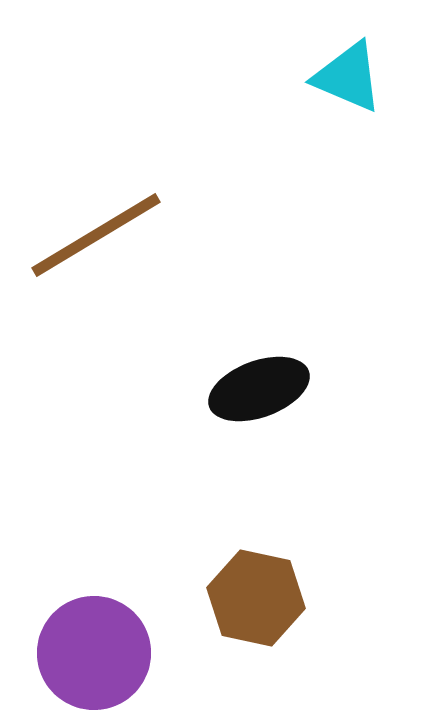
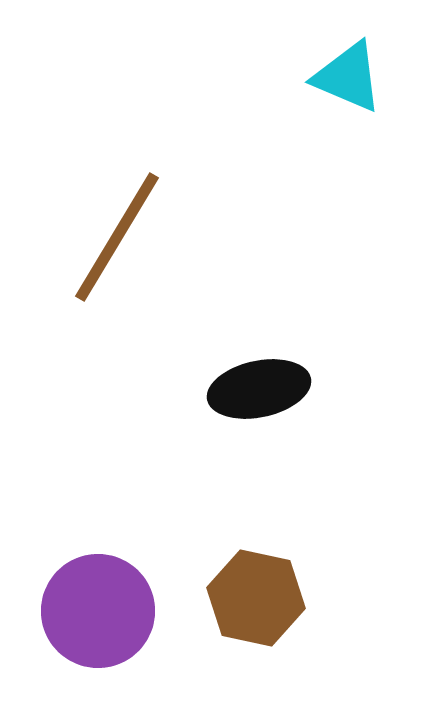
brown line: moved 21 px right, 2 px down; rotated 28 degrees counterclockwise
black ellipse: rotated 8 degrees clockwise
purple circle: moved 4 px right, 42 px up
